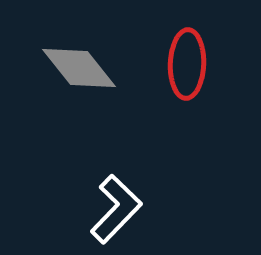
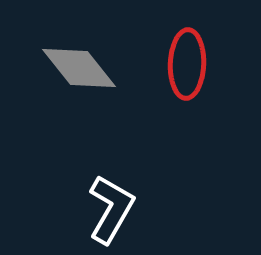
white L-shape: moved 5 px left; rotated 14 degrees counterclockwise
